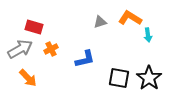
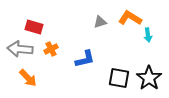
gray arrow: rotated 145 degrees counterclockwise
